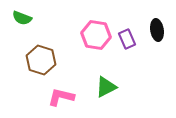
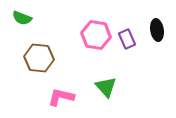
brown hexagon: moved 2 px left, 2 px up; rotated 12 degrees counterclockwise
green triangle: rotated 45 degrees counterclockwise
